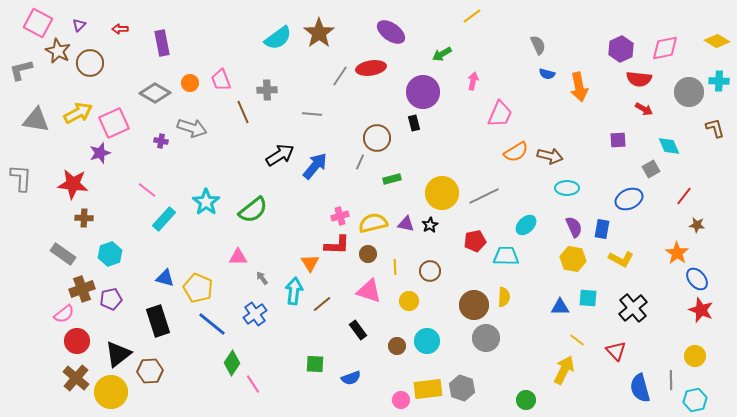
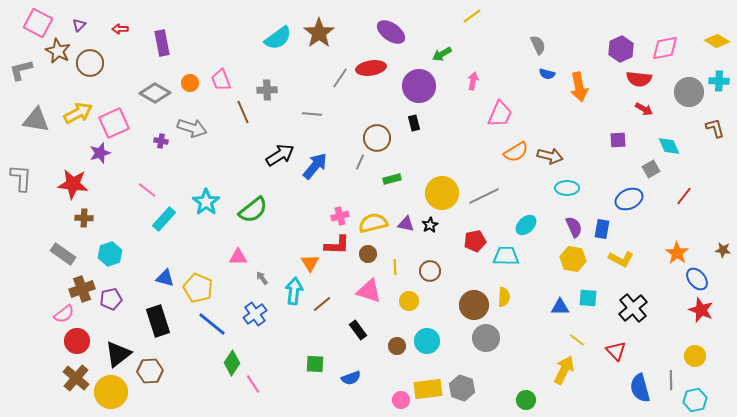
gray line at (340, 76): moved 2 px down
purple circle at (423, 92): moved 4 px left, 6 px up
brown star at (697, 225): moved 26 px right, 25 px down
